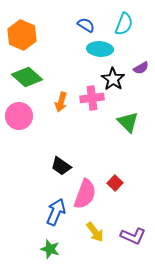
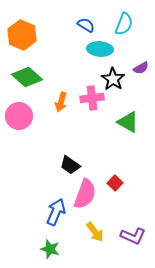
green triangle: rotated 15 degrees counterclockwise
black trapezoid: moved 9 px right, 1 px up
